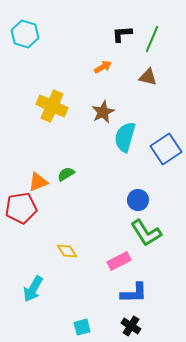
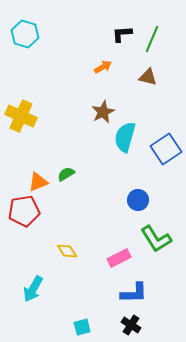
yellow cross: moved 31 px left, 10 px down
red pentagon: moved 3 px right, 3 px down
green L-shape: moved 10 px right, 6 px down
pink rectangle: moved 3 px up
black cross: moved 1 px up
